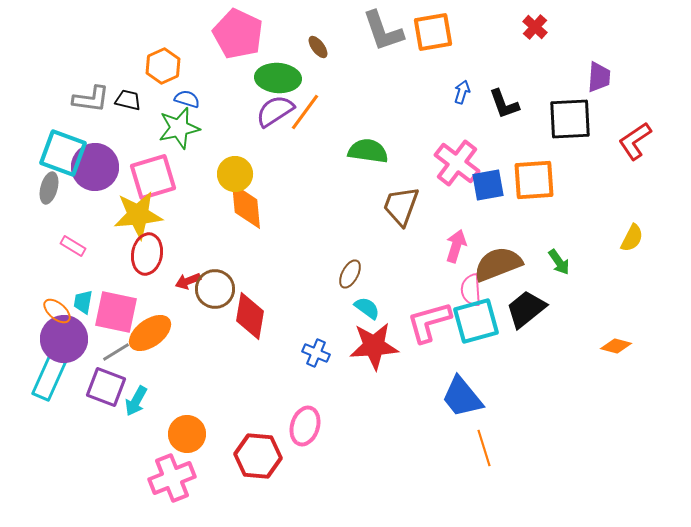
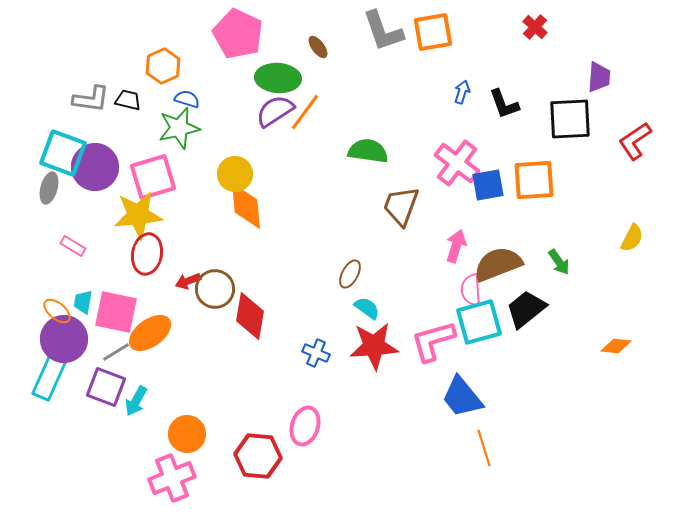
cyan square at (476, 321): moved 3 px right, 1 px down
pink L-shape at (429, 322): moved 4 px right, 19 px down
orange diamond at (616, 346): rotated 8 degrees counterclockwise
